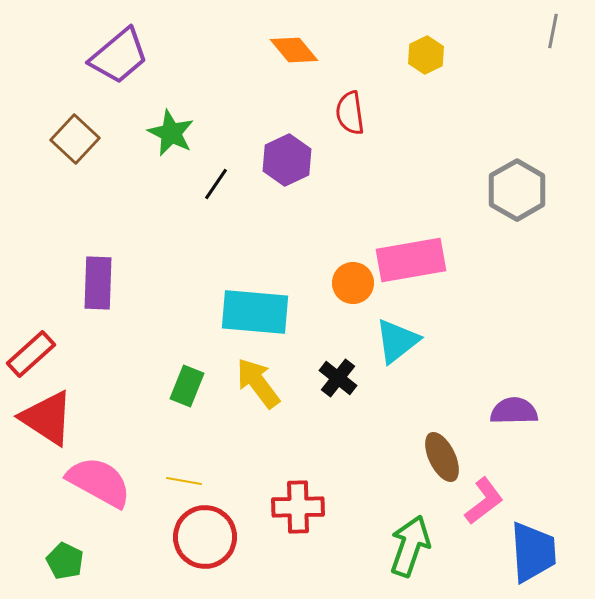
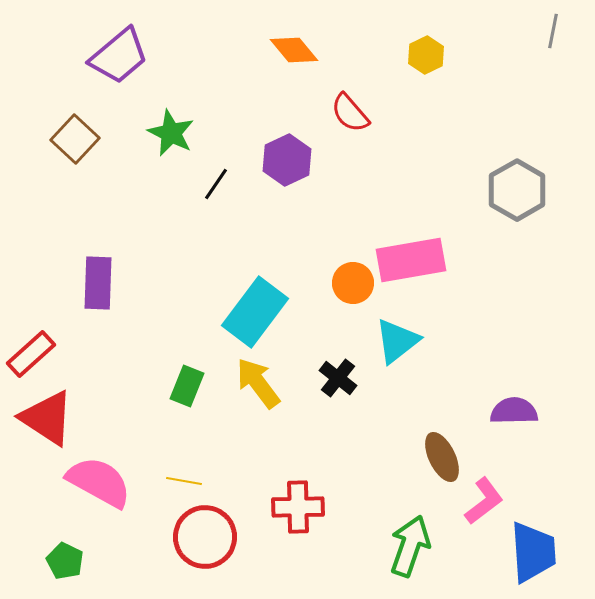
red semicircle: rotated 33 degrees counterclockwise
cyan rectangle: rotated 58 degrees counterclockwise
